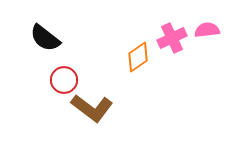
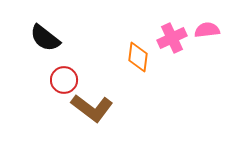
orange diamond: rotated 48 degrees counterclockwise
